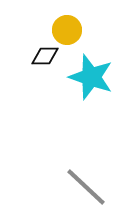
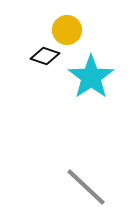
black diamond: rotated 20 degrees clockwise
cyan star: rotated 18 degrees clockwise
